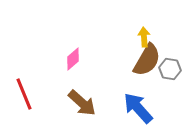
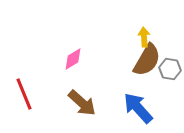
pink diamond: rotated 10 degrees clockwise
